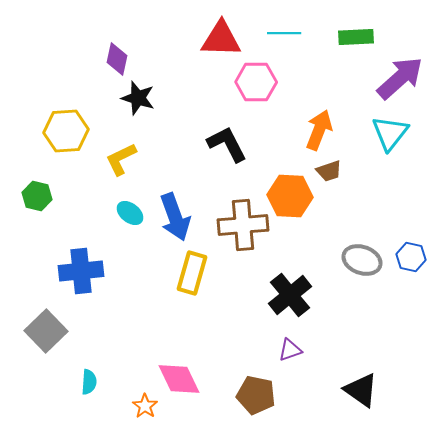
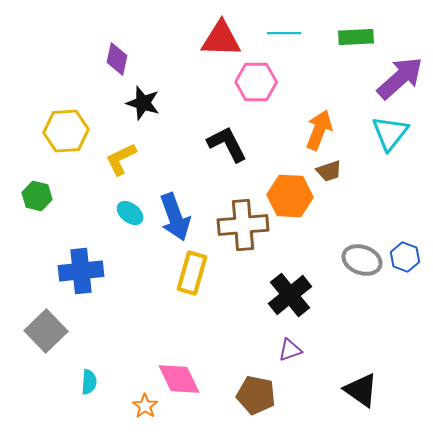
black star: moved 5 px right, 5 px down
blue hexagon: moved 6 px left; rotated 8 degrees clockwise
